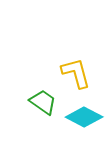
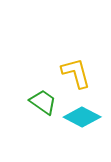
cyan diamond: moved 2 px left
